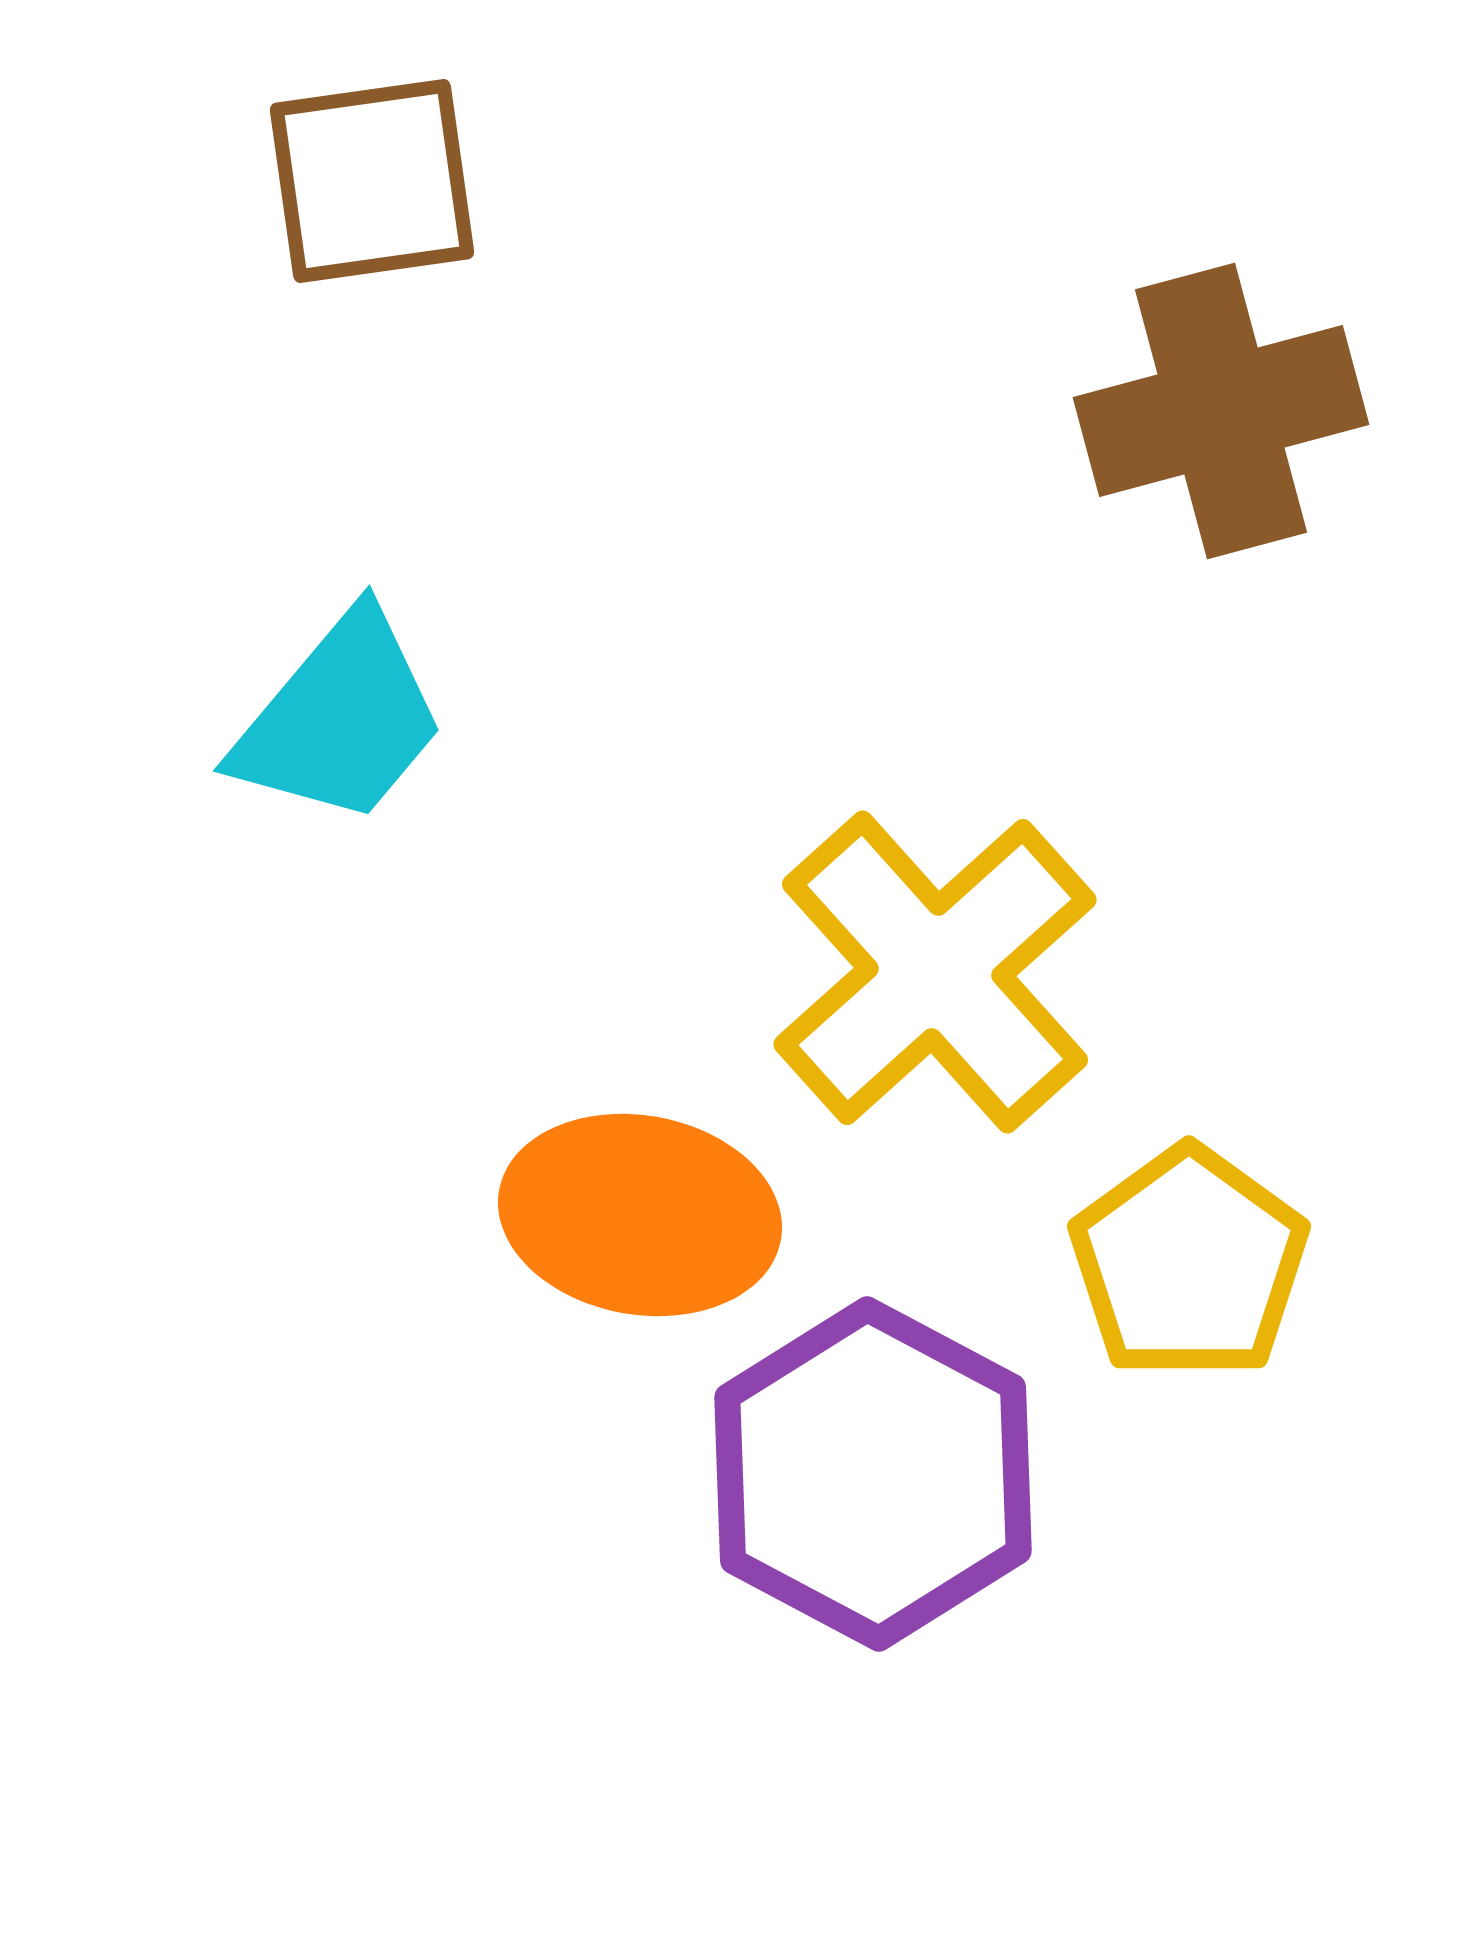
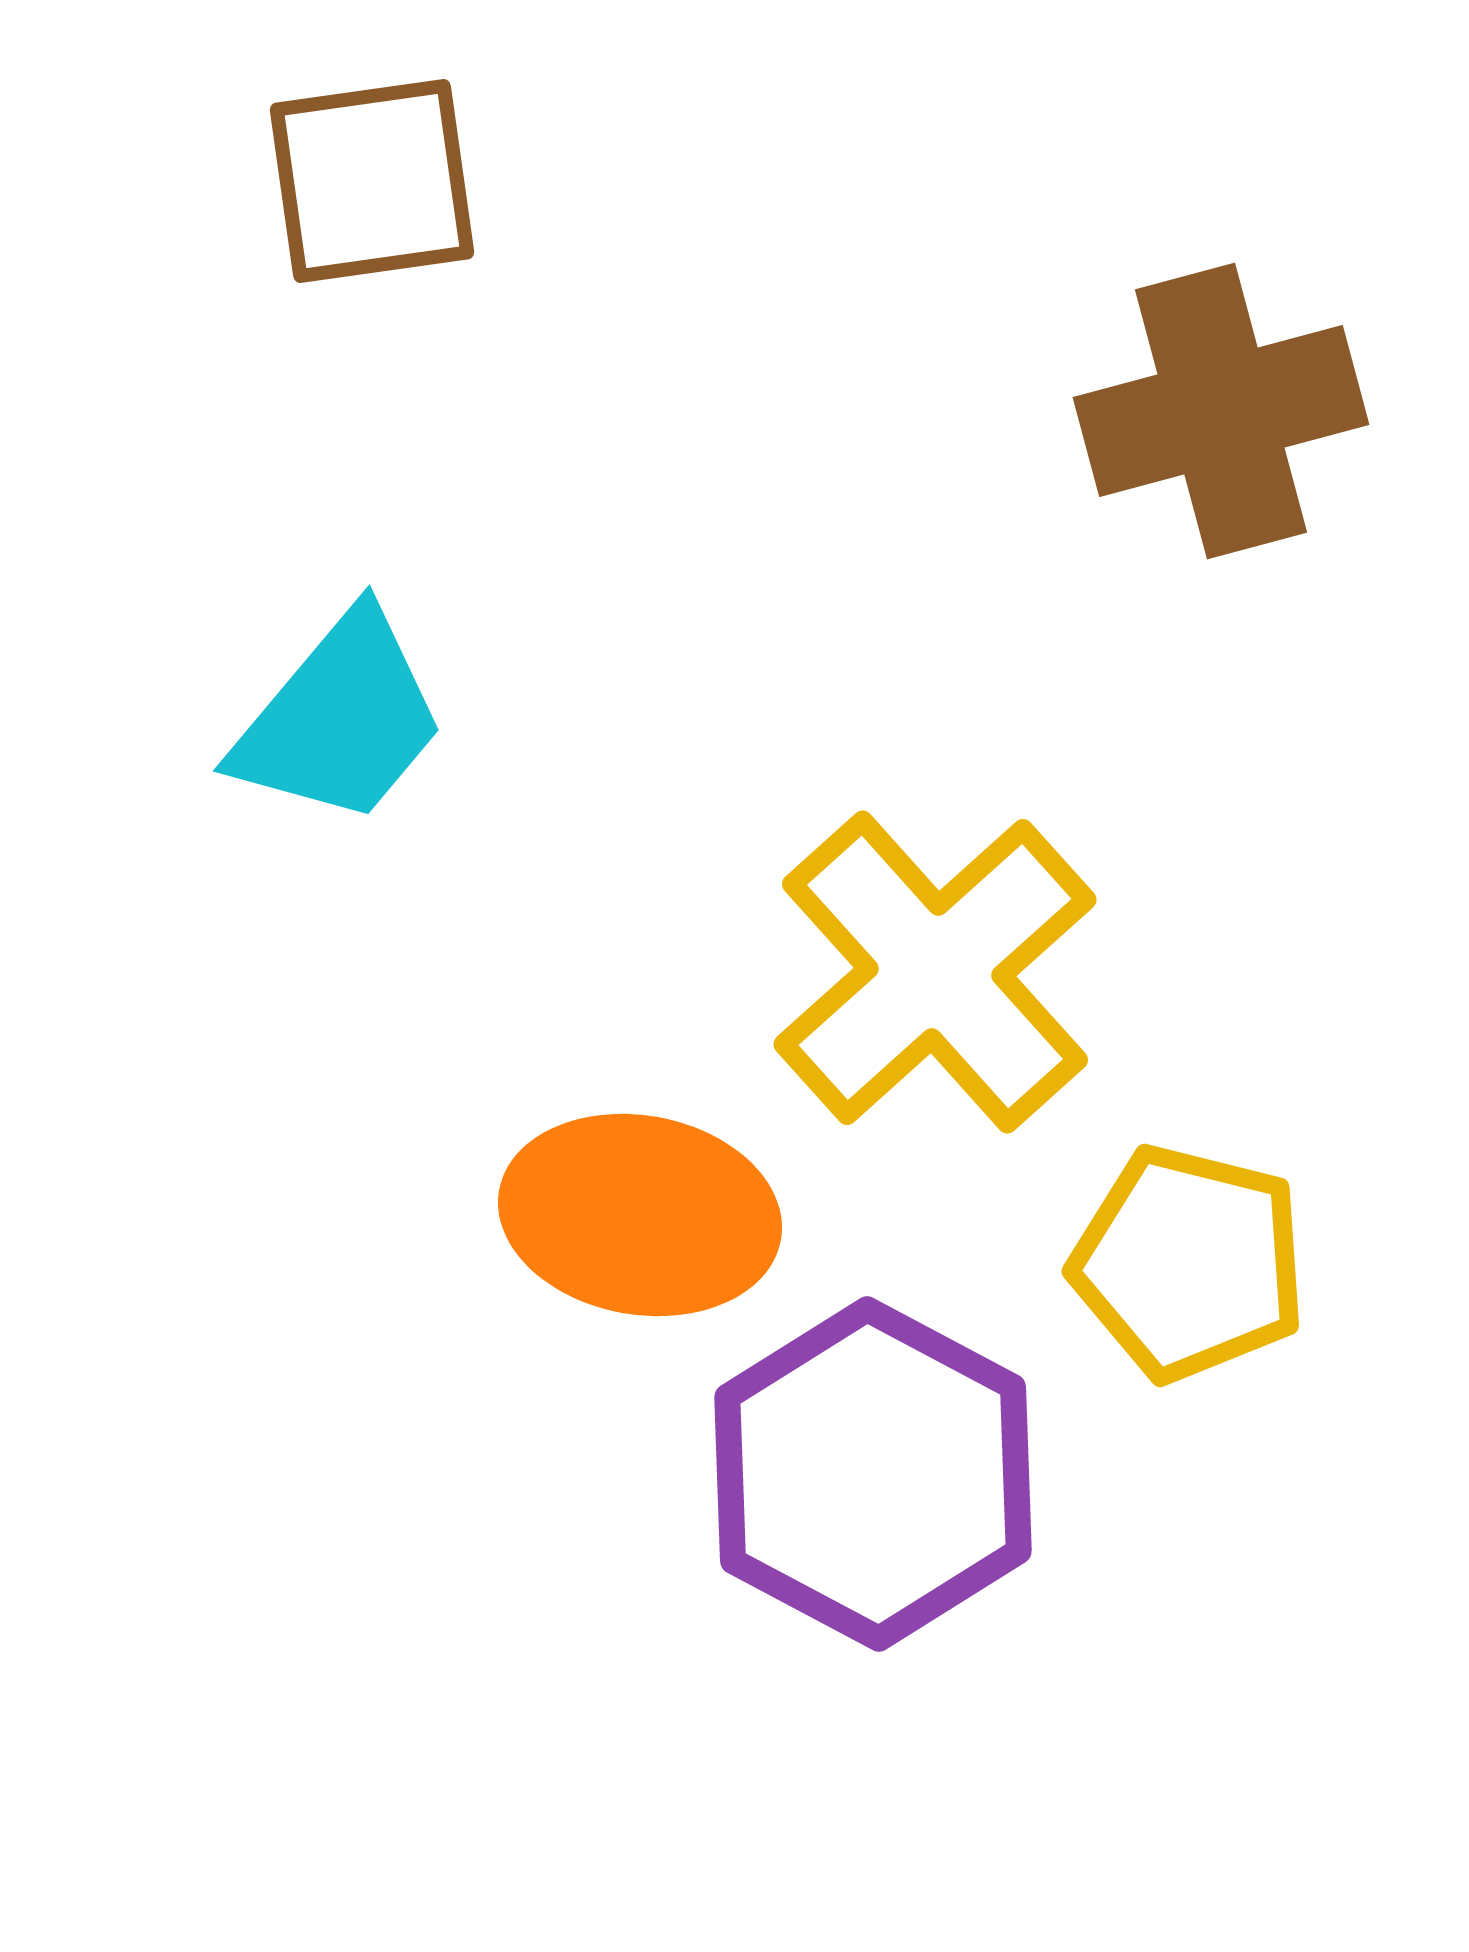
yellow pentagon: rotated 22 degrees counterclockwise
